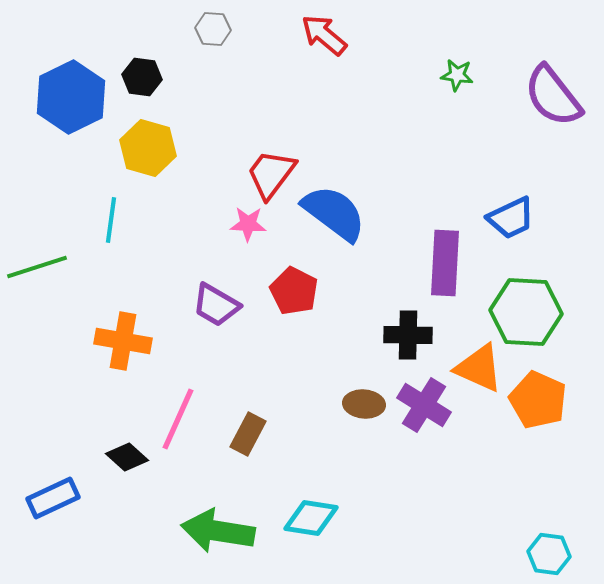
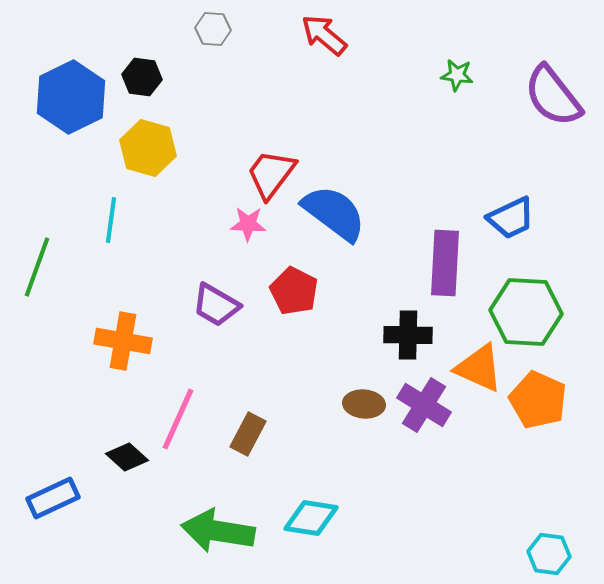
green line: rotated 52 degrees counterclockwise
